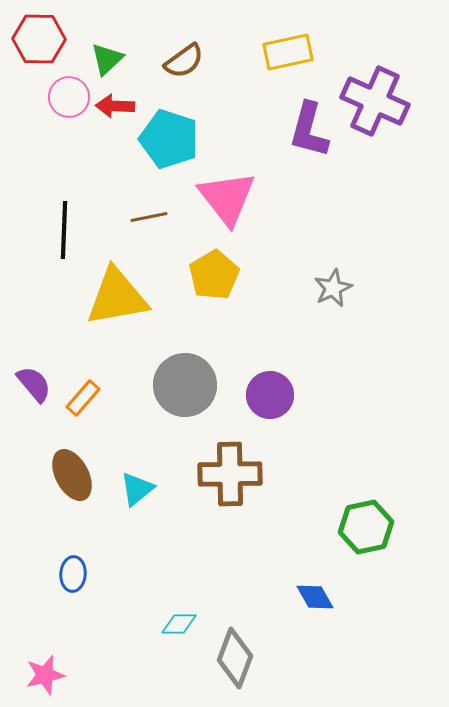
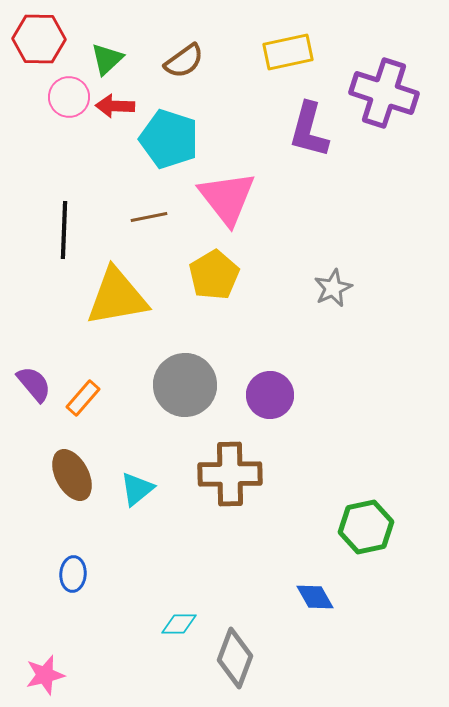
purple cross: moved 9 px right, 8 px up; rotated 6 degrees counterclockwise
